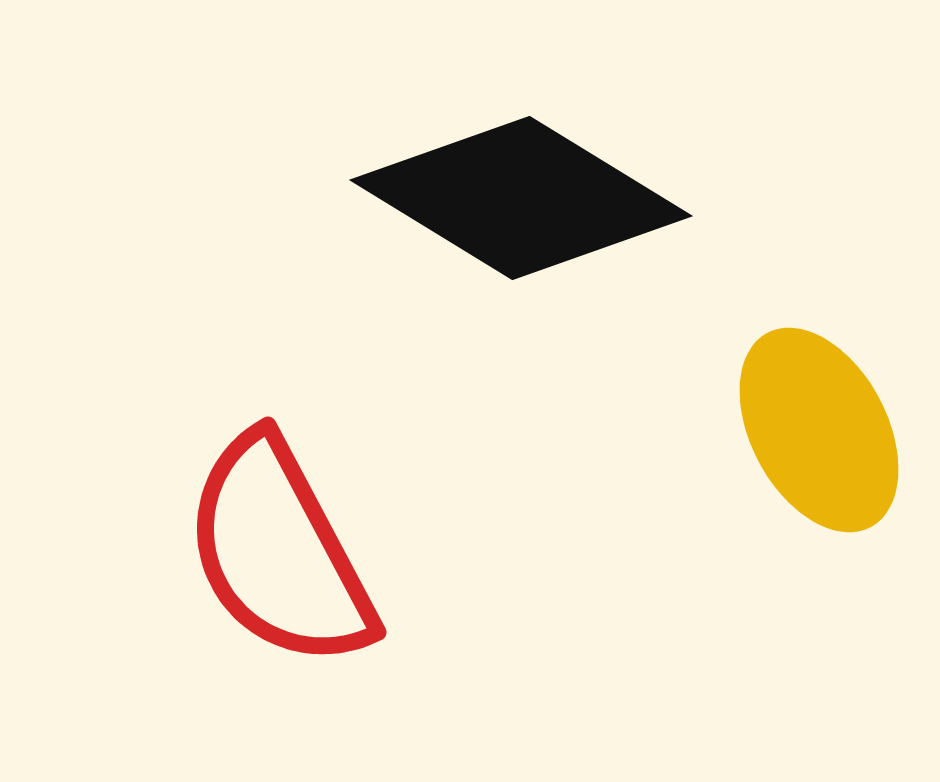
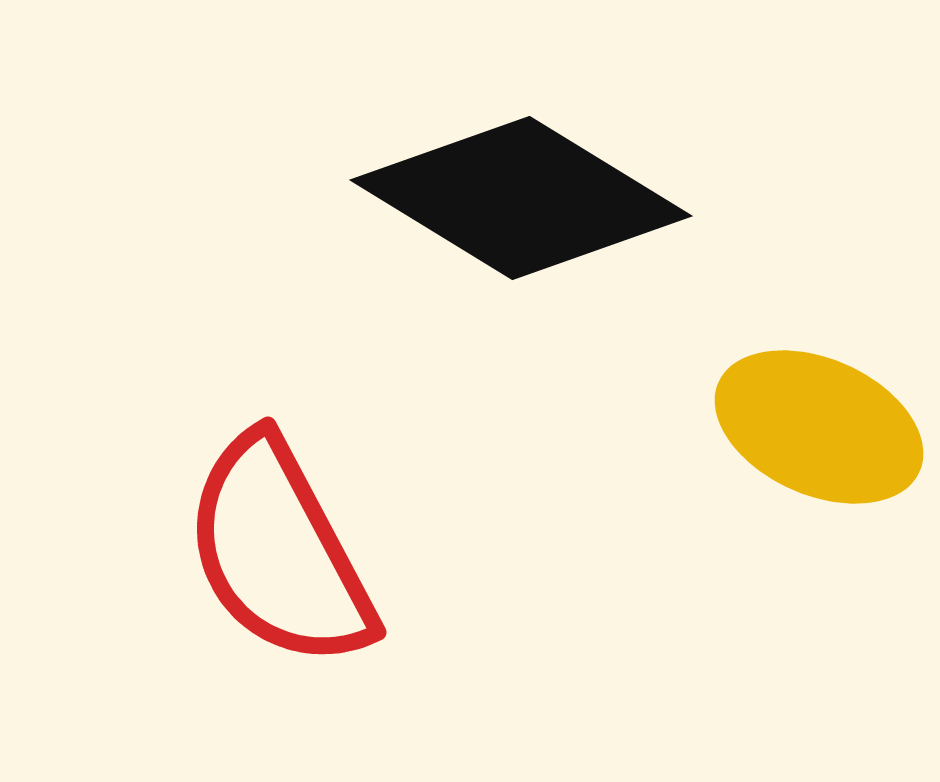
yellow ellipse: moved 3 px up; rotated 38 degrees counterclockwise
